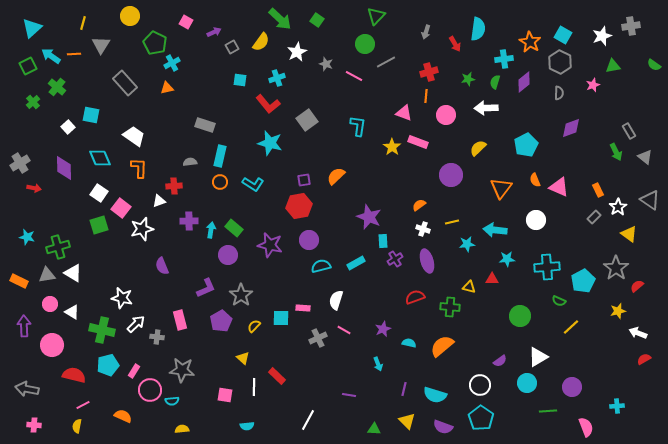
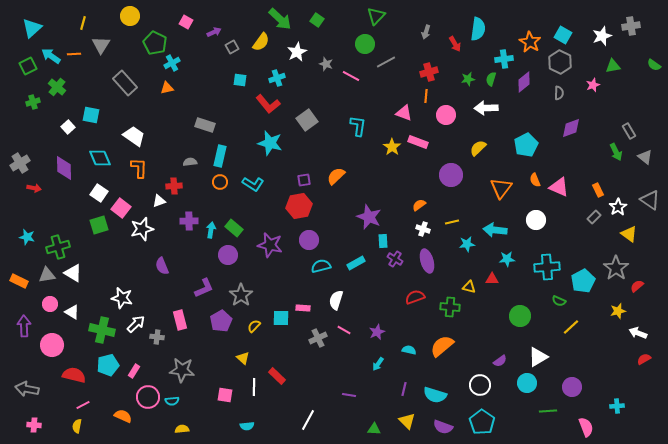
pink line at (354, 76): moved 3 px left
green semicircle at (495, 82): moved 4 px left, 3 px up
green cross at (33, 102): rotated 24 degrees clockwise
purple cross at (395, 259): rotated 28 degrees counterclockwise
purple L-shape at (206, 288): moved 2 px left
purple star at (383, 329): moved 6 px left, 3 px down
cyan semicircle at (409, 343): moved 7 px down
cyan arrow at (378, 364): rotated 56 degrees clockwise
pink circle at (150, 390): moved 2 px left, 7 px down
cyan pentagon at (481, 418): moved 1 px right, 4 px down
